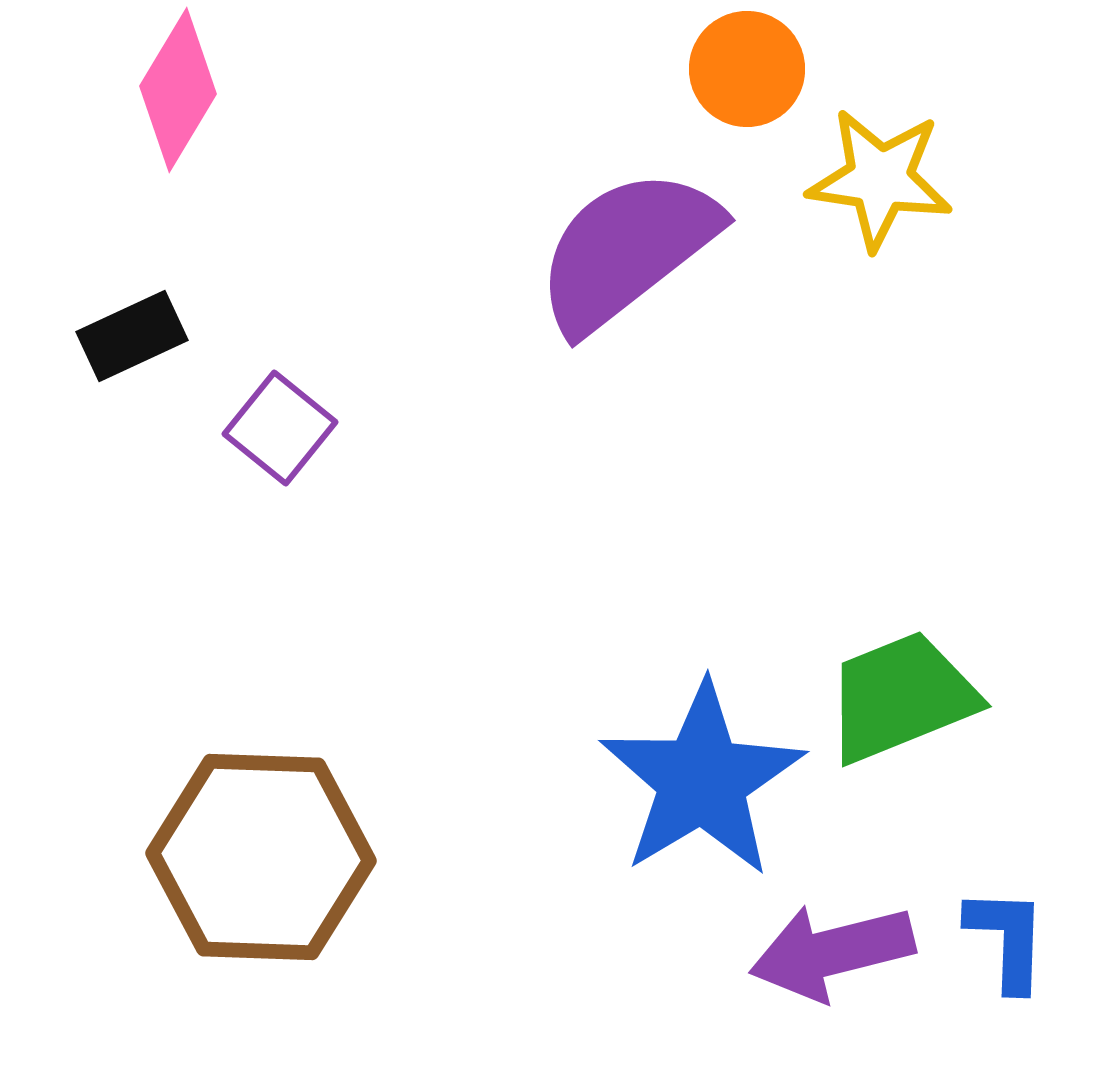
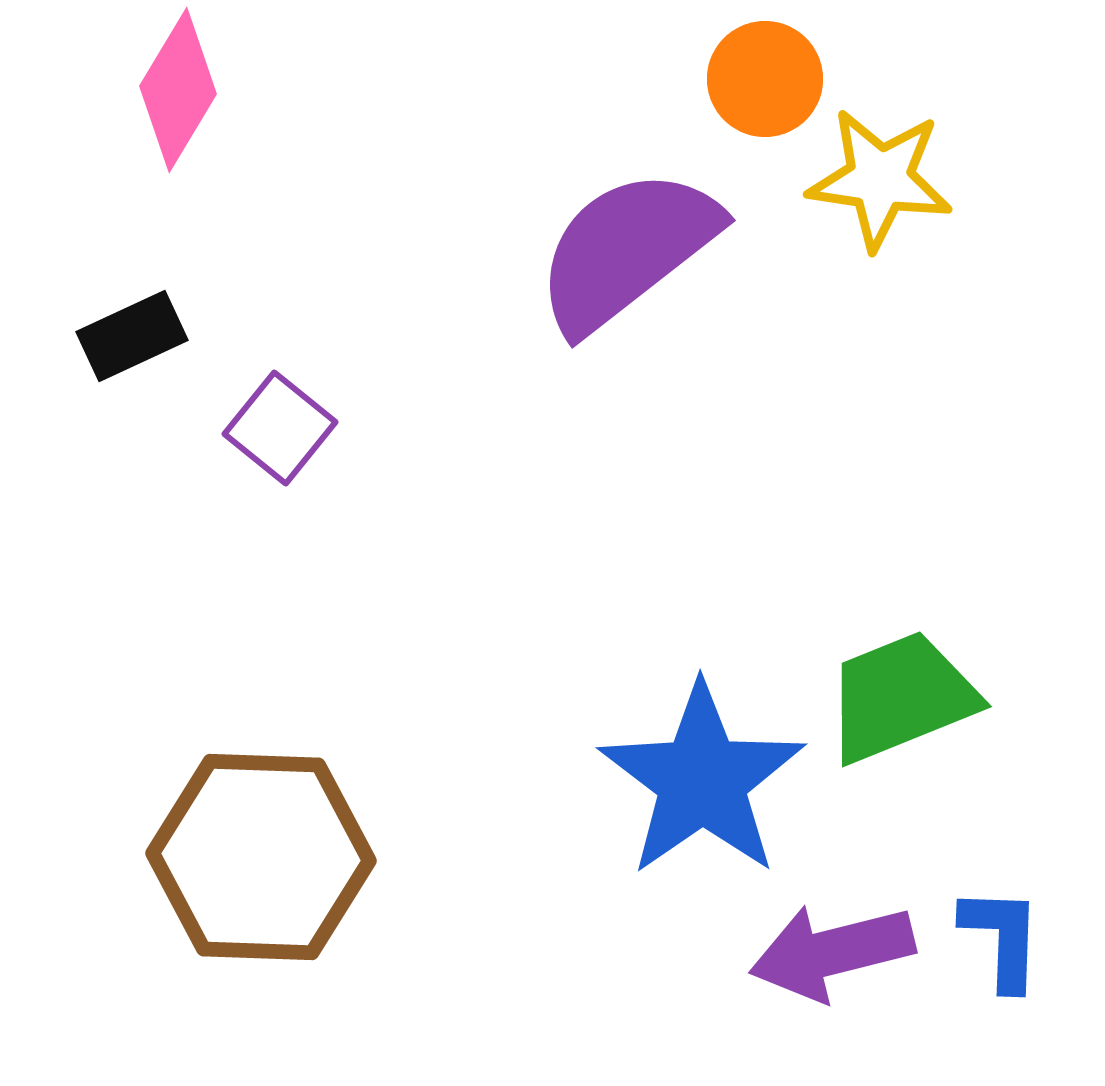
orange circle: moved 18 px right, 10 px down
blue star: rotated 4 degrees counterclockwise
blue L-shape: moved 5 px left, 1 px up
